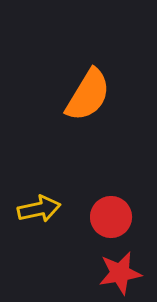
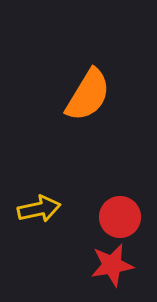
red circle: moved 9 px right
red star: moved 8 px left, 8 px up
